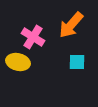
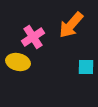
pink cross: rotated 25 degrees clockwise
cyan square: moved 9 px right, 5 px down
